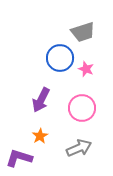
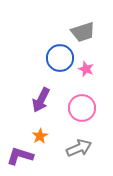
purple L-shape: moved 1 px right, 2 px up
